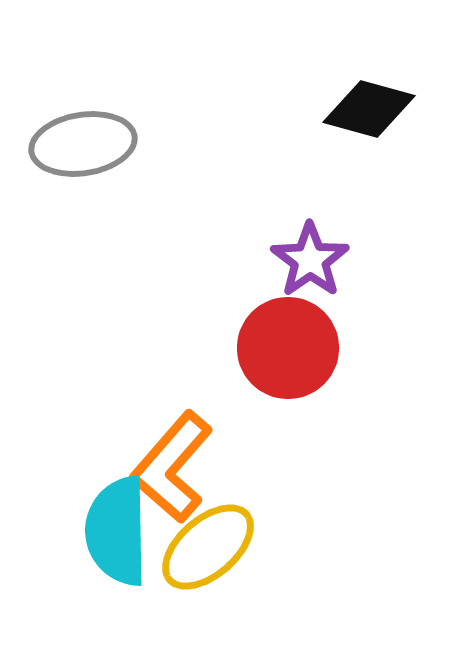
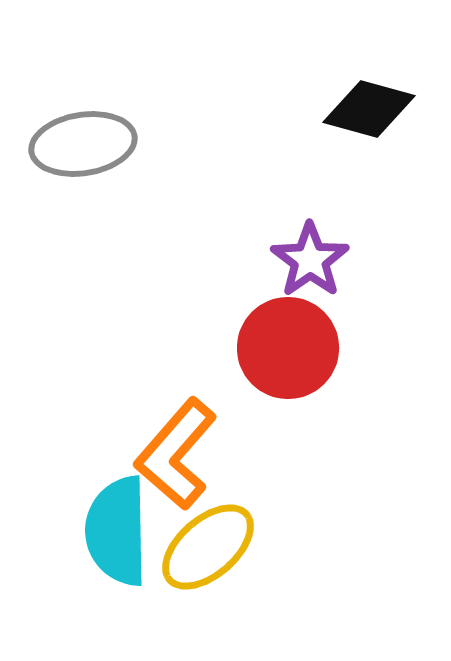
orange L-shape: moved 4 px right, 13 px up
